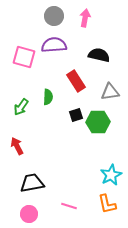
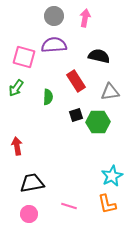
black semicircle: moved 1 px down
green arrow: moved 5 px left, 19 px up
red arrow: rotated 18 degrees clockwise
cyan star: moved 1 px right, 1 px down
